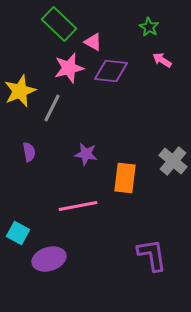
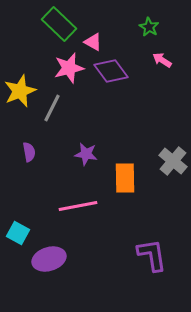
purple diamond: rotated 48 degrees clockwise
orange rectangle: rotated 8 degrees counterclockwise
